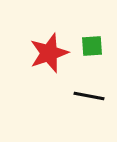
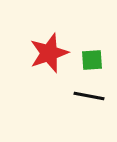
green square: moved 14 px down
